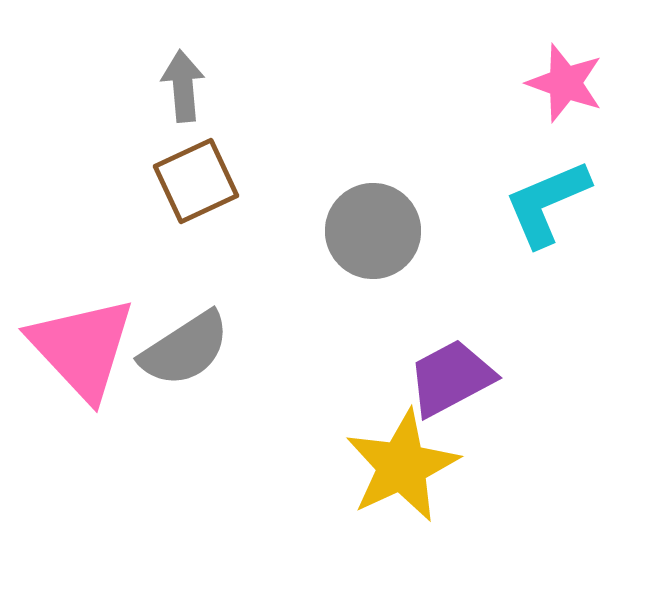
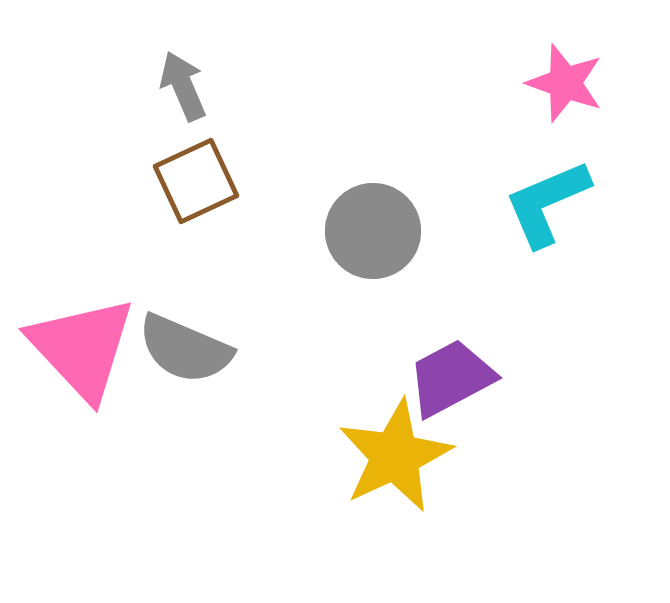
gray arrow: rotated 18 degrees counterclockwise
gray semicircle: rotated 56 degrees clockwise
yellow star: moved 7 px left, 10 px up
